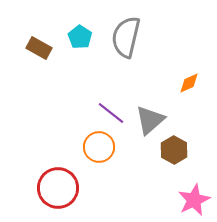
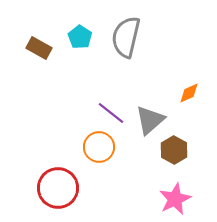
orange diamond: moved 10 px down
pink star: moved 19 px left, 1 px up
